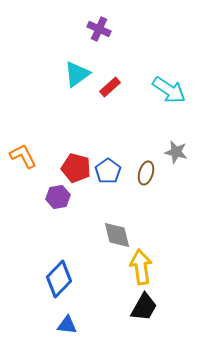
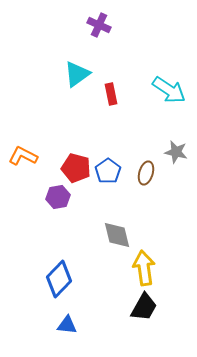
purple cross: moved 4 px up
red rectangle: moved 1 px right, 7 px down; rotated 60 degrees counterclockwise
orange L-shape: rotated 36 degrees counterclockwise
yellow arrow: moved 3 px right, 1 px down
